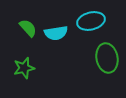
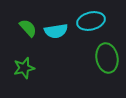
cyan semicircle: moved 2 px up
